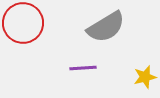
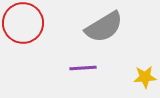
gray semicircle: moved 2 px left
yellow star: rotated 10 degrees clockwise
